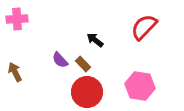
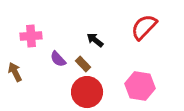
pink cross: moved 14 px right, 17 px down
purple semicircle: moved 2 px left, 1 px up
